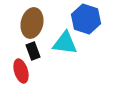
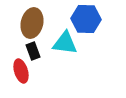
blue hexagon: rotated 16 degrees counterclockwise
